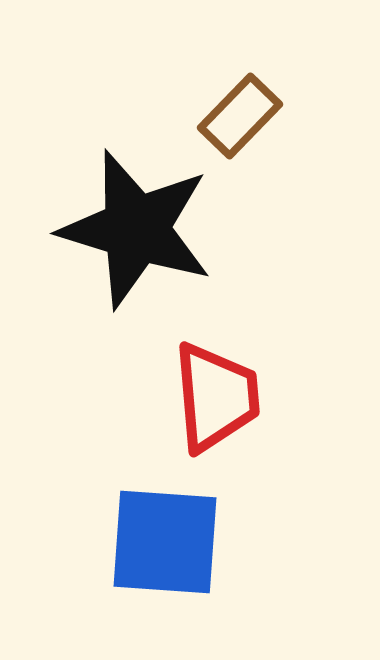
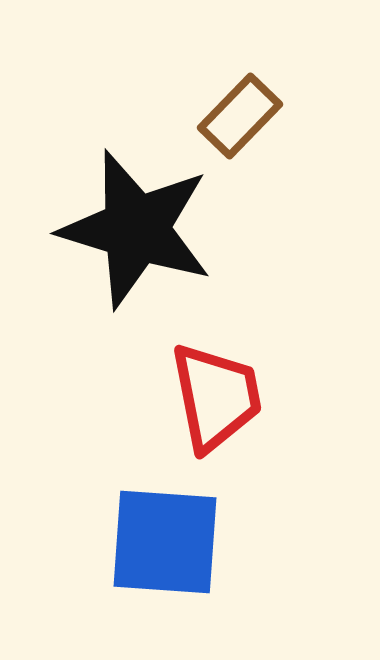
red trapezoid: rotated 6 degrees counterclockwise
